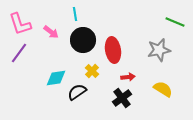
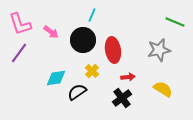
cyan line: moved 17 px right, 1 px down; rotated 32 degrees clockwise
